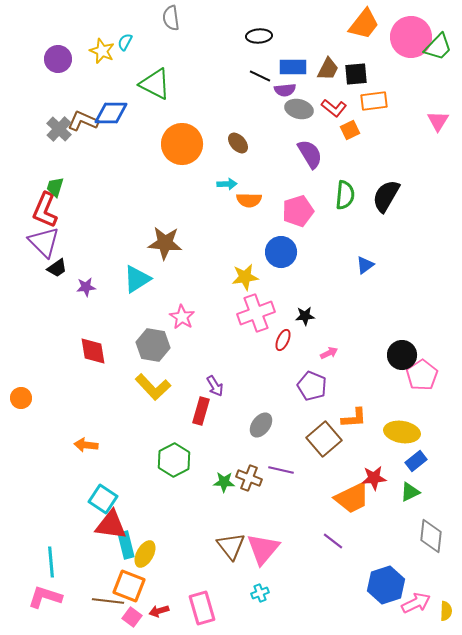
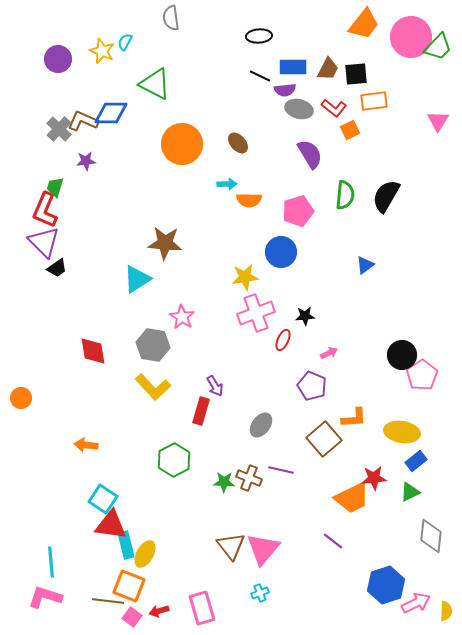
purple star at (86, 287): moved 126 px up
